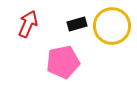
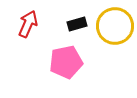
yellow circle: moved 3 px right
pink pentagon: moved 3 px right
